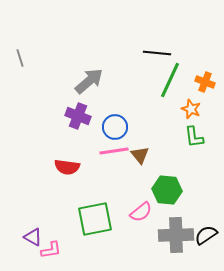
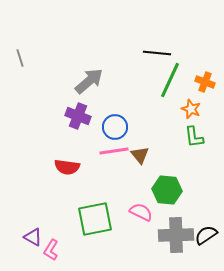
pink semicircle: rotated 115 degrees counterclockwise
pink L-shape: rotated 130 degrees clockwise
